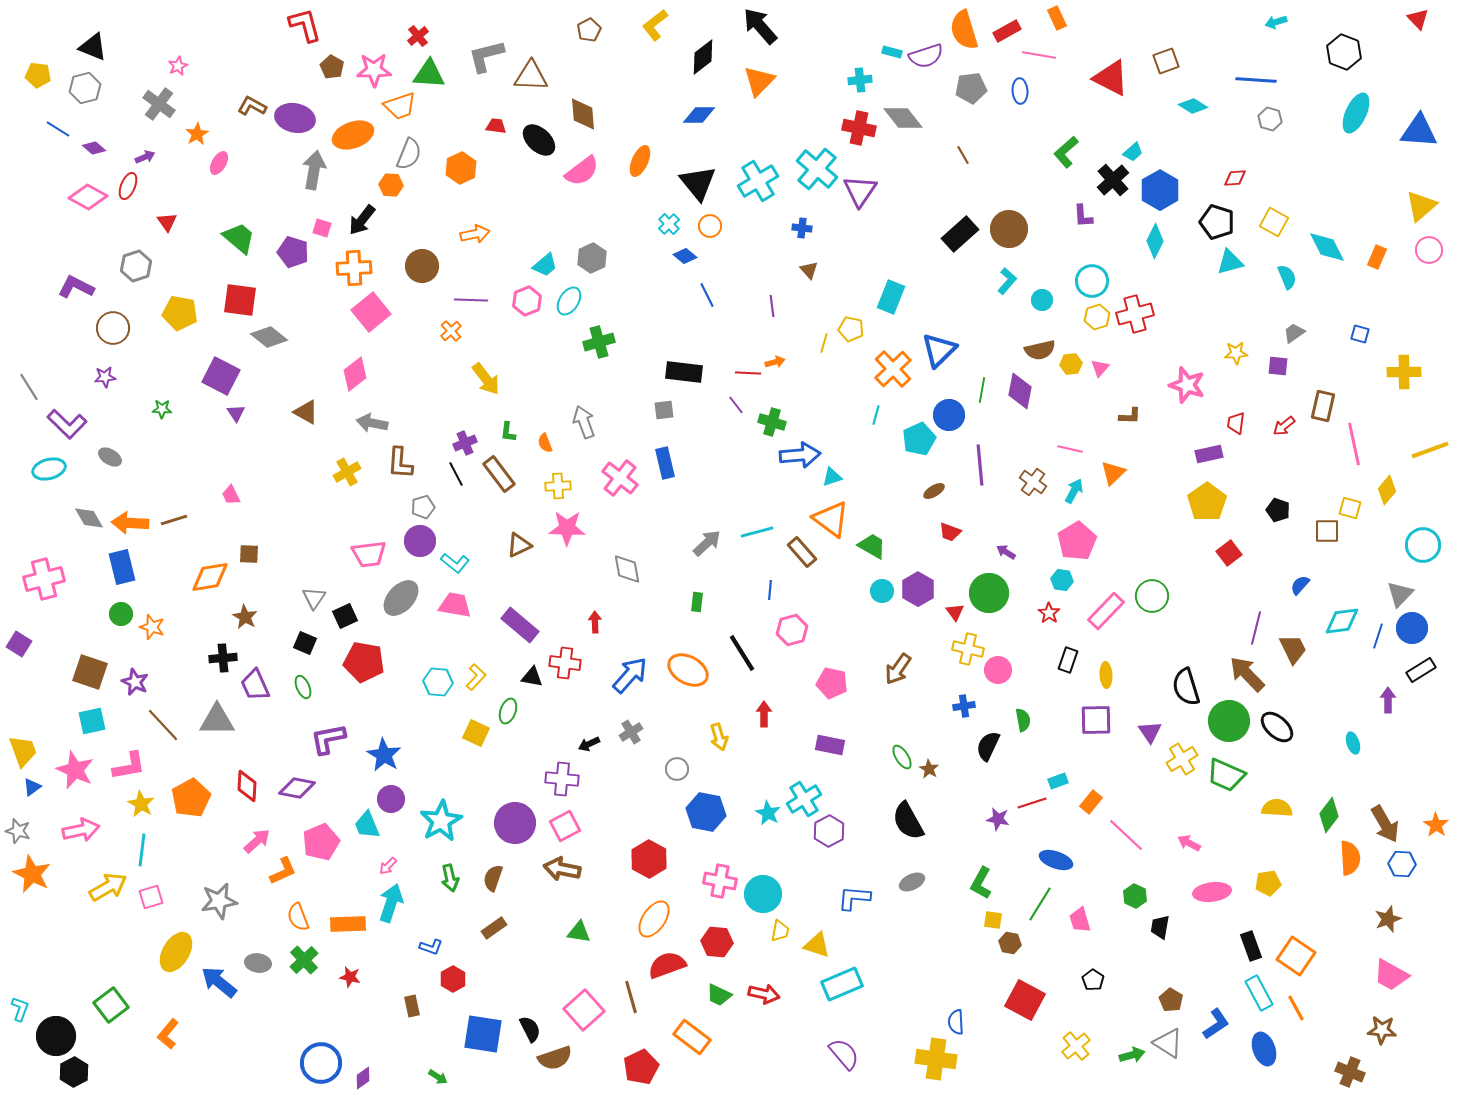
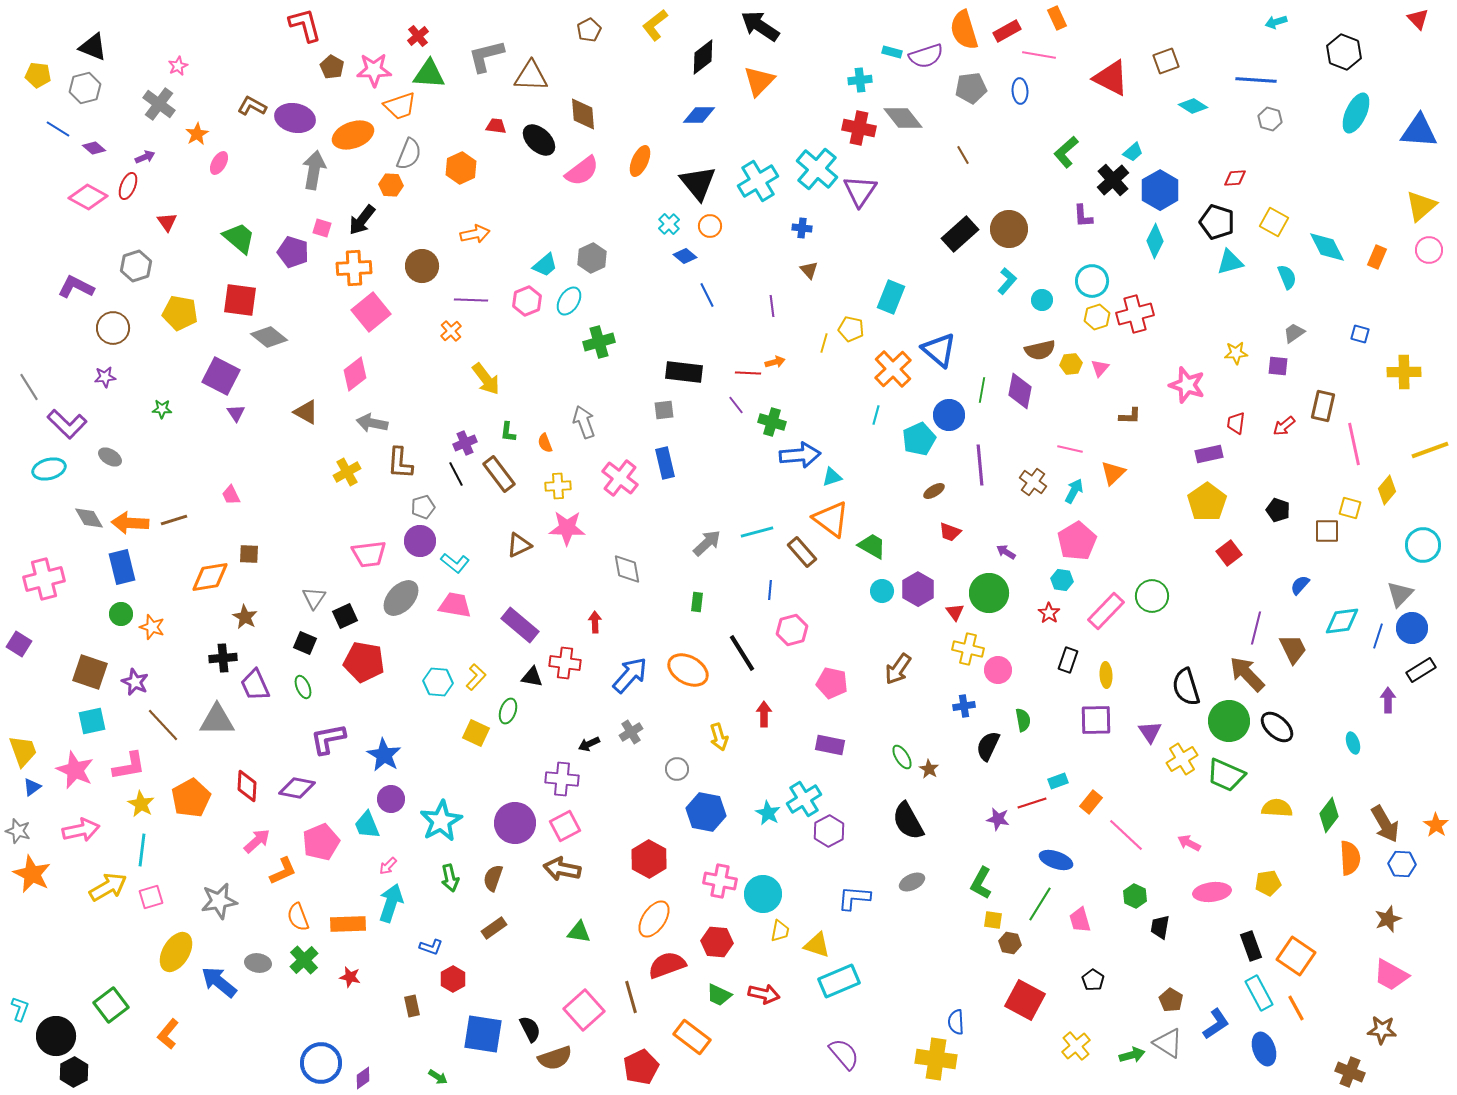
black arrow at (760, 26): rotated 15 degrees counterclockwise
blue triangle at (939, 350): rotated 36 degrees counterclockwise
cyan rectangle at (842, 984): moved 3 px left, 3 px up
